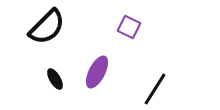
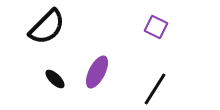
purple square: moved 27 px right
black ellipse: rotated 15 degrees counterclockwise
